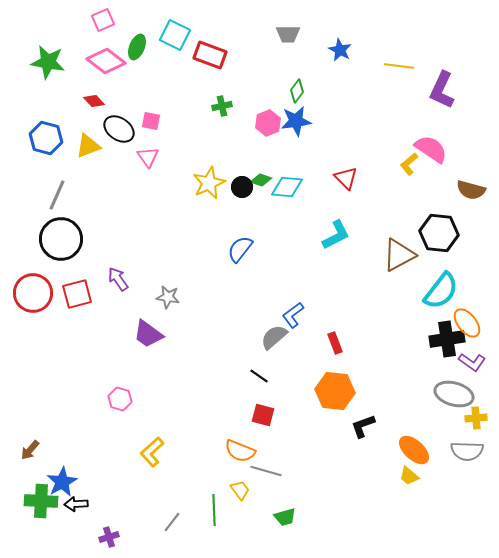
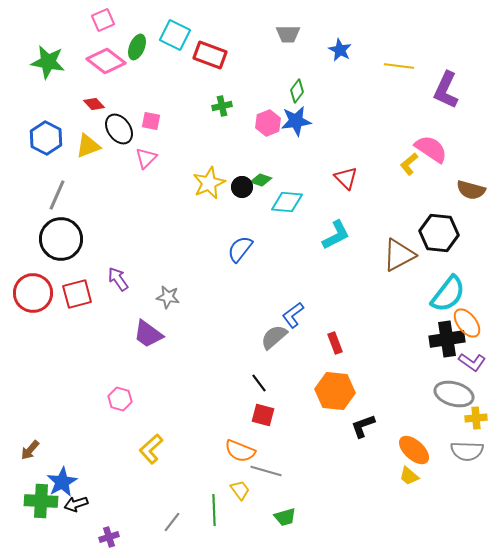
purple L-shape at (442, 90): moved 4 px right
red diamond at (94, 101): moved 3 px down
black ellipse at (119, 129): rotated 20 degrees clockwise
blue hexagon at (46, 138): rotated 12 degrees clockwise
pink triangle at (148, 157): moved 2 px left, 1 px down; rotated 20 degrees clockwise
cyan diamond at (287, 187): moved 15 px down
cyan semicircle at (441, 291): moved 7 px right, 3 px down
black line at (259, 376): moved 7 px down; rotated 18 degrees clockwise
yellow L-shape at (152, 452): moved 1 px left, 3 px up
black arrow at (76, 504): rotated 15 degrees counterclockwise
